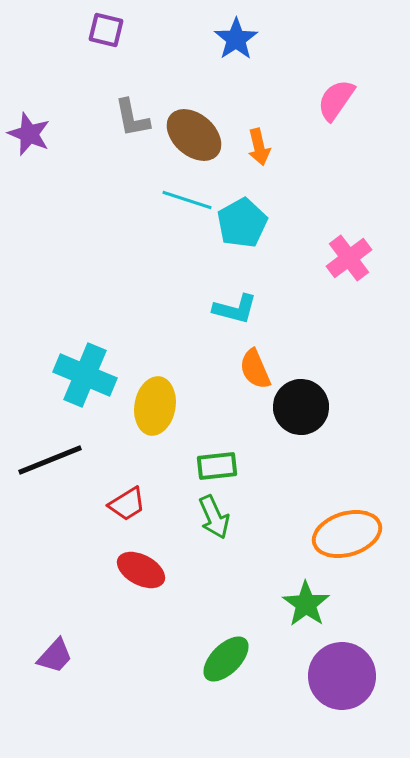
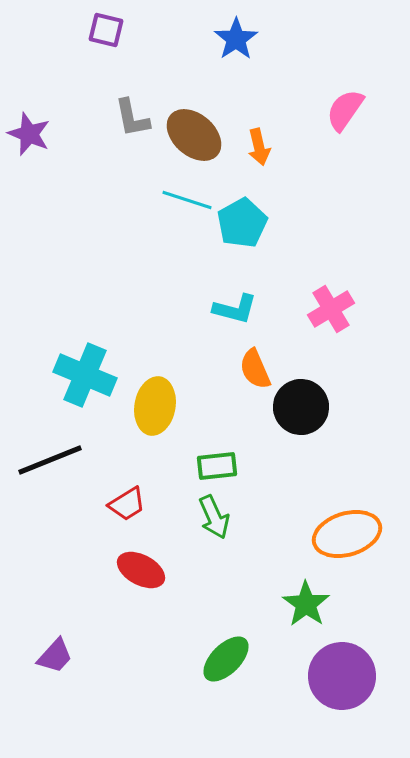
pink semicircle: moved 9 px right, 10 px down
pink cross: moved 18 px left, 51 px down; rotated 6 degrees clockwise
